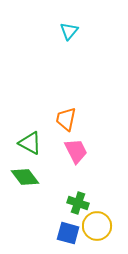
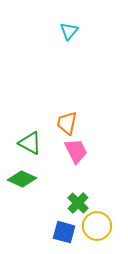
orange trapezoid: moved 1 px right, 4 px down
green diamond: moved 3 px left, 2 px down; rotated 28 degrees counterclockwise
green cross: rotated 25 degrees clockwise
blue square: moved 4 px left, 1 px up
